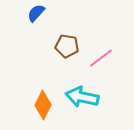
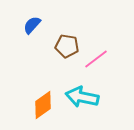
blue semicircle: moved 4 px left, 12 px down
pink line: moved 5 px left, 1 px down
orange diamond: rotated 28 degrees clockwise
